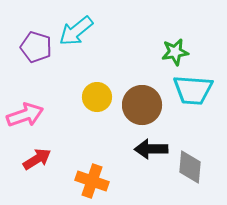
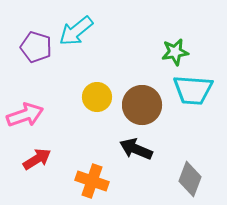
black arrow: moved 15 px left; rotated 24 degrees clockwise
gray diamond: moved 12 px down; rotated 16 degrees clockwise
